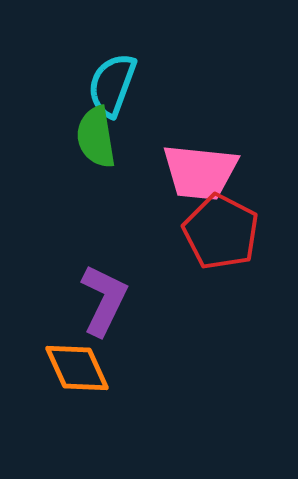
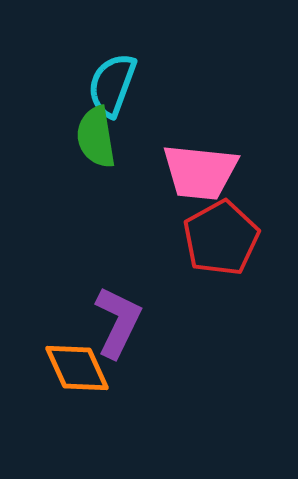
red pentagon: moved 6 px down; rotated 16 degrees clockwise
purple L-shape: moved 14 px right, 22 px down
